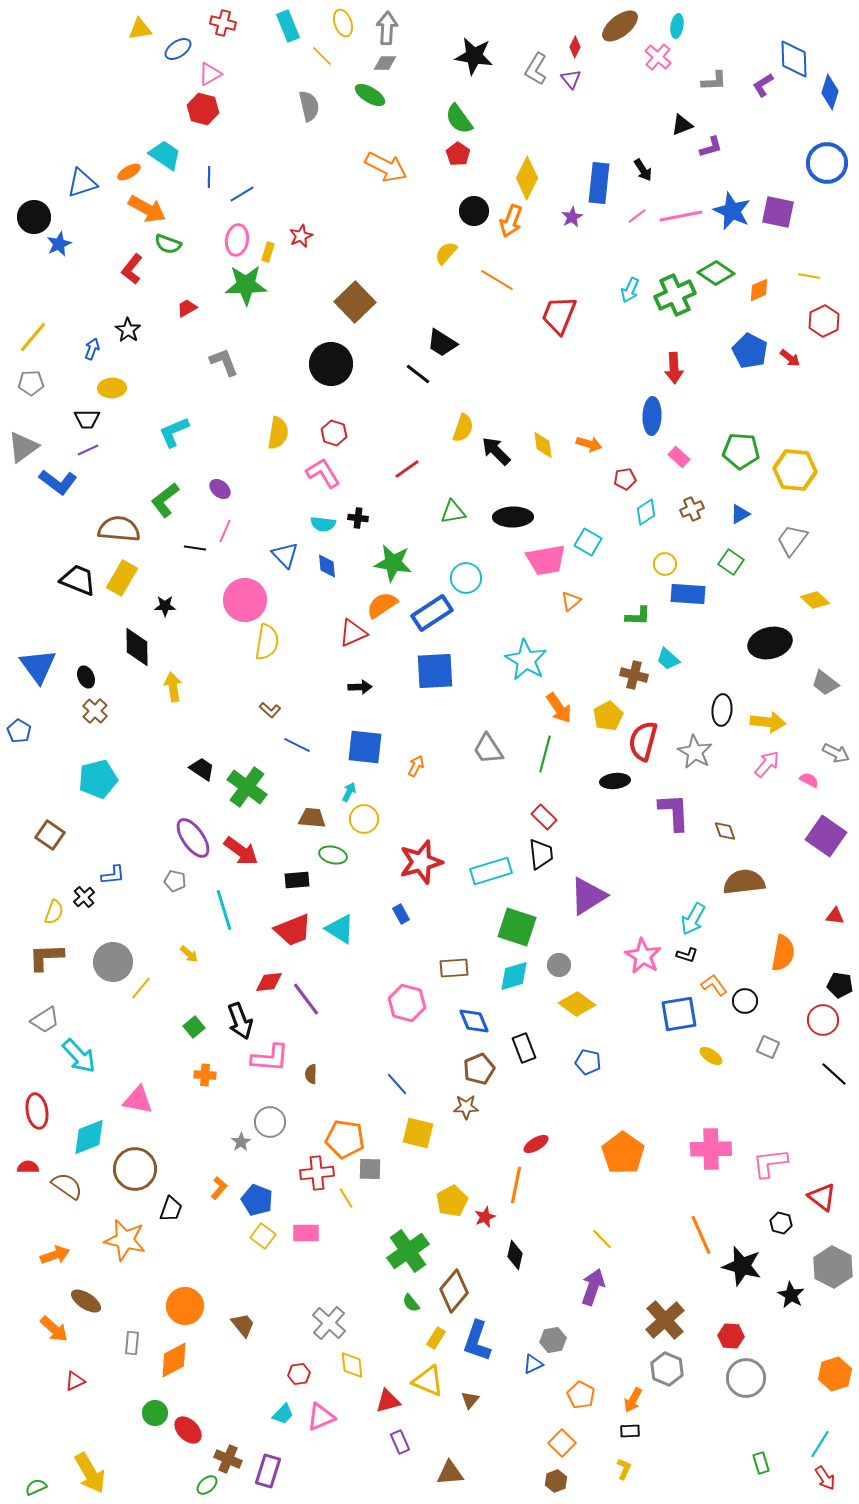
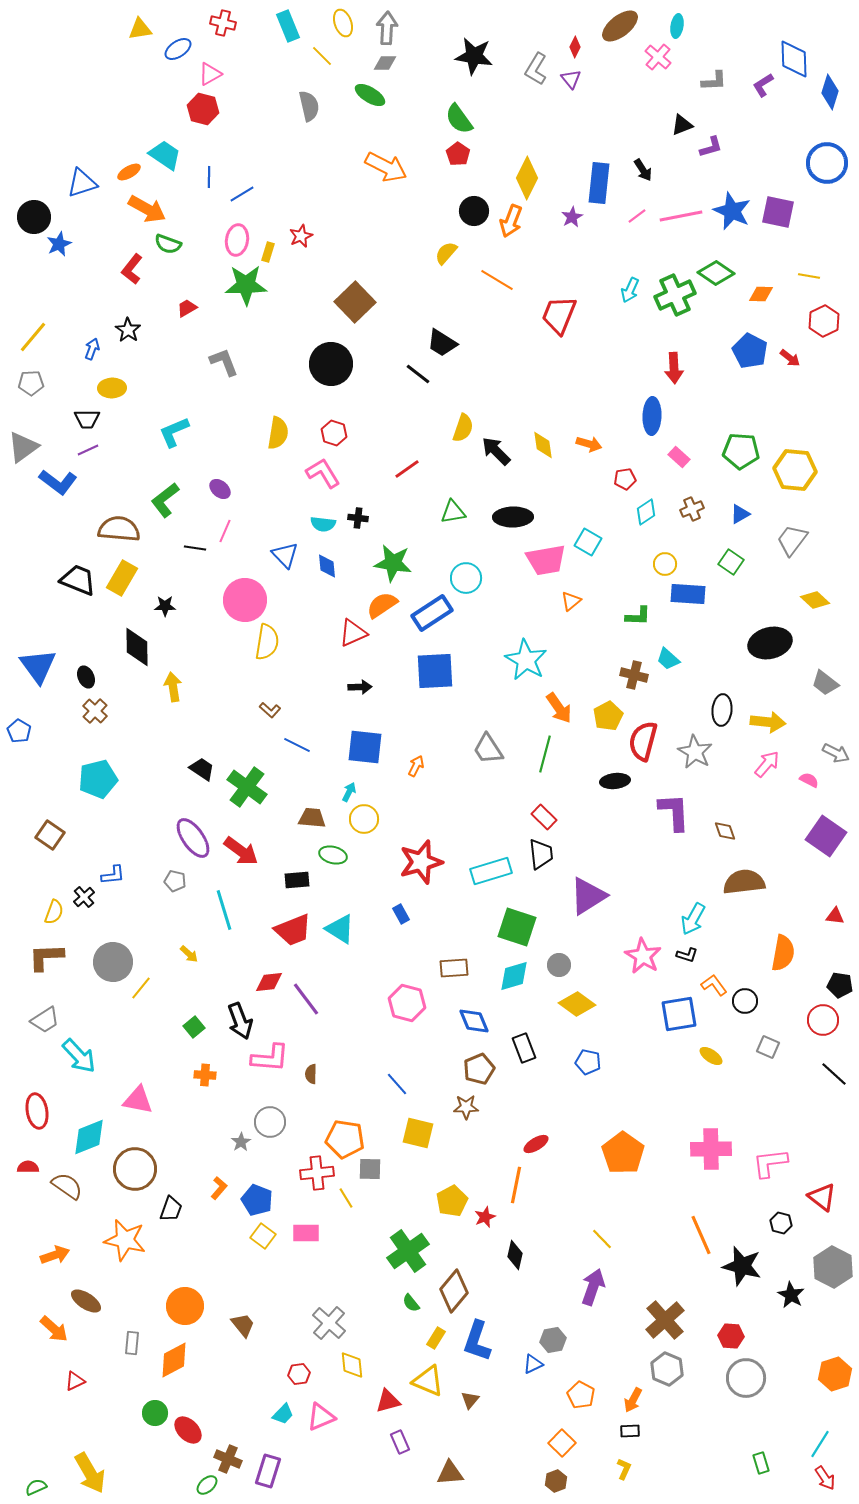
orange diamond at (759, 290): moved 2 px right, 4 px down; rotated 25 degrees clockwise
